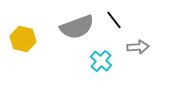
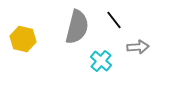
gray semicircle: rotated 56 degrees counterclockwise
